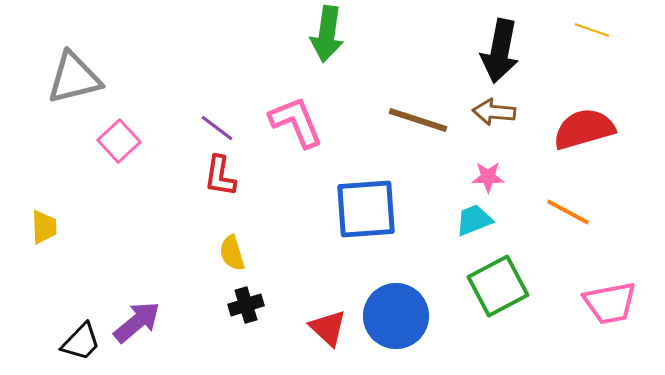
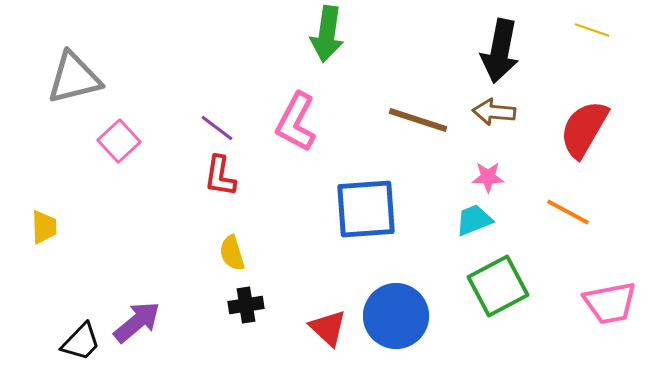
pink L-shape: rotated 130 degrees counterclockwise
red semicircle: rotated 44 degrees counterclockwise
black cross: rotated 8 degrees clockwise
